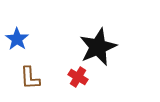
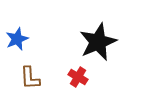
blue star: rotated 15 degrees clockwise
black star: moved 5 px up
